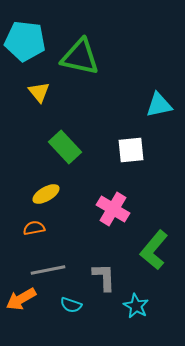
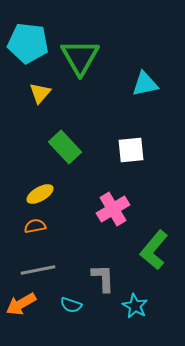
cyan pentagon: moved 3 px right, 2 px down
green triangle: rotated 48 degrees clockwise
yellow triangle: moved 1 px right, 1 px down; rotated 20 degrees clockwise
cyan triangle: moved 14 px left, 21 px up
yellow ellipse: moved 6 px left
pink cross: rotated 28 degrees clockwise
orange semicircle: moved 1 px right, 2 px up
gray line: moved 10 px left
gray L-shape: moved 1 px left, 1 px down
orange arrow: moved 5 px down
cyan star: moved 1 px left
